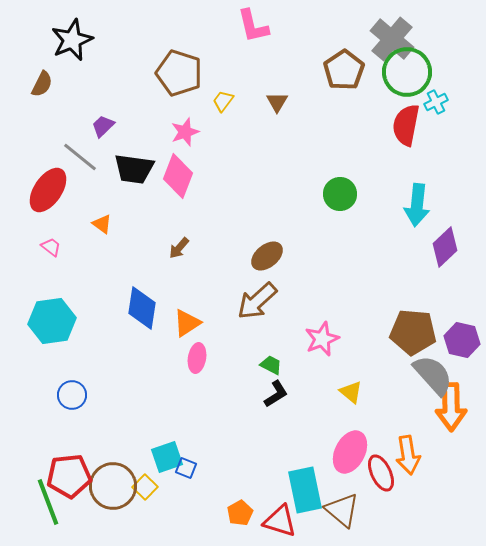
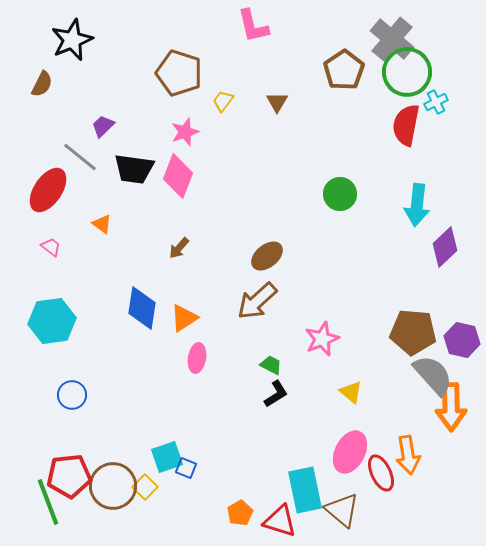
orange triangle at (187, 323): moved 3 px left, 5 px up
